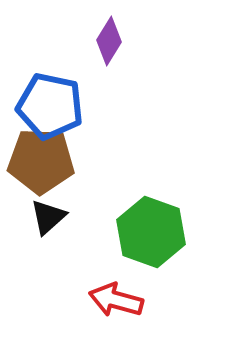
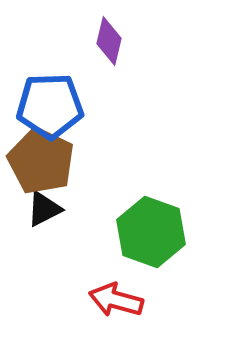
purple diamond: rotated 18 degrees counterclockwise
blue pentagon: rotated 14 degrees counterclockwise
brown pentagon: rotated 24 degrees clockwise
black triangle: moved 4 px left, 8 px up; rotated 15 degrees clockwise
